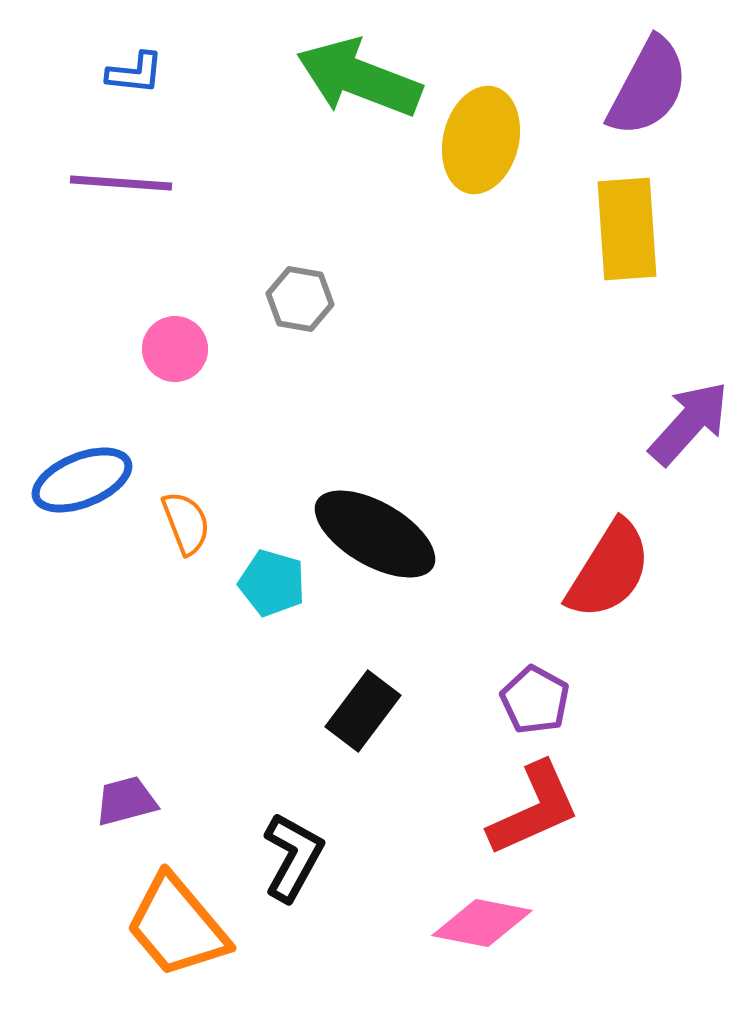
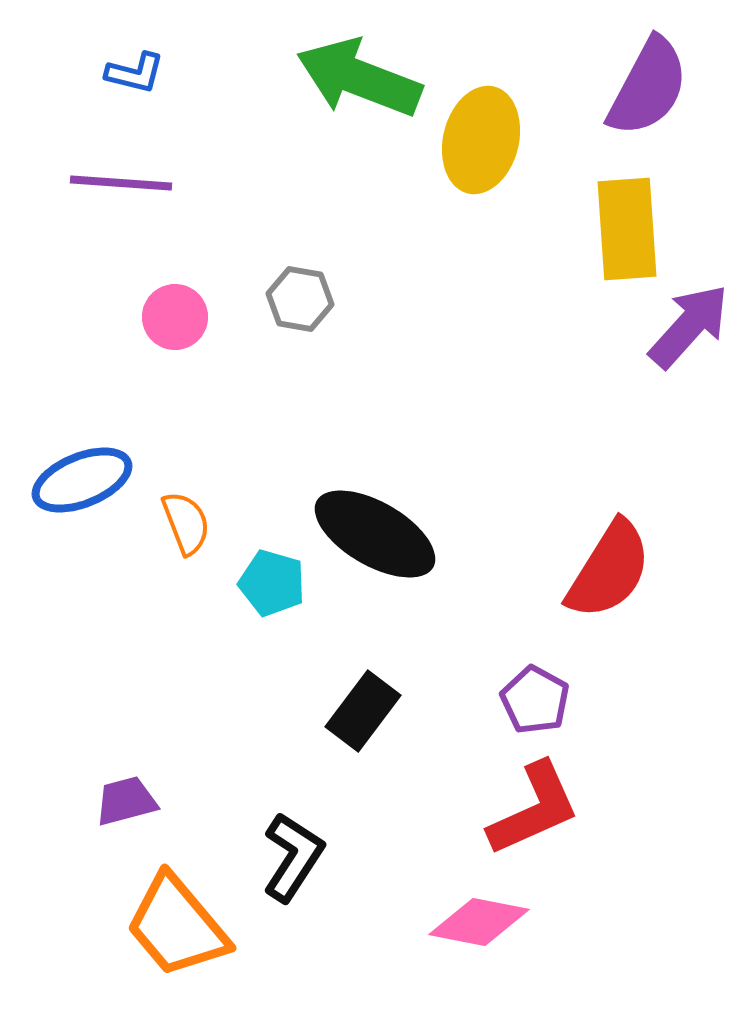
blue L-shape: rotated 8 degrees clockwise
pink circle: moved 32 px up
purple arrow: moved 97 px up
black L-shape: rotated 4 degrees clockwise
pink diamond: moved 3 px left, 1 px up
